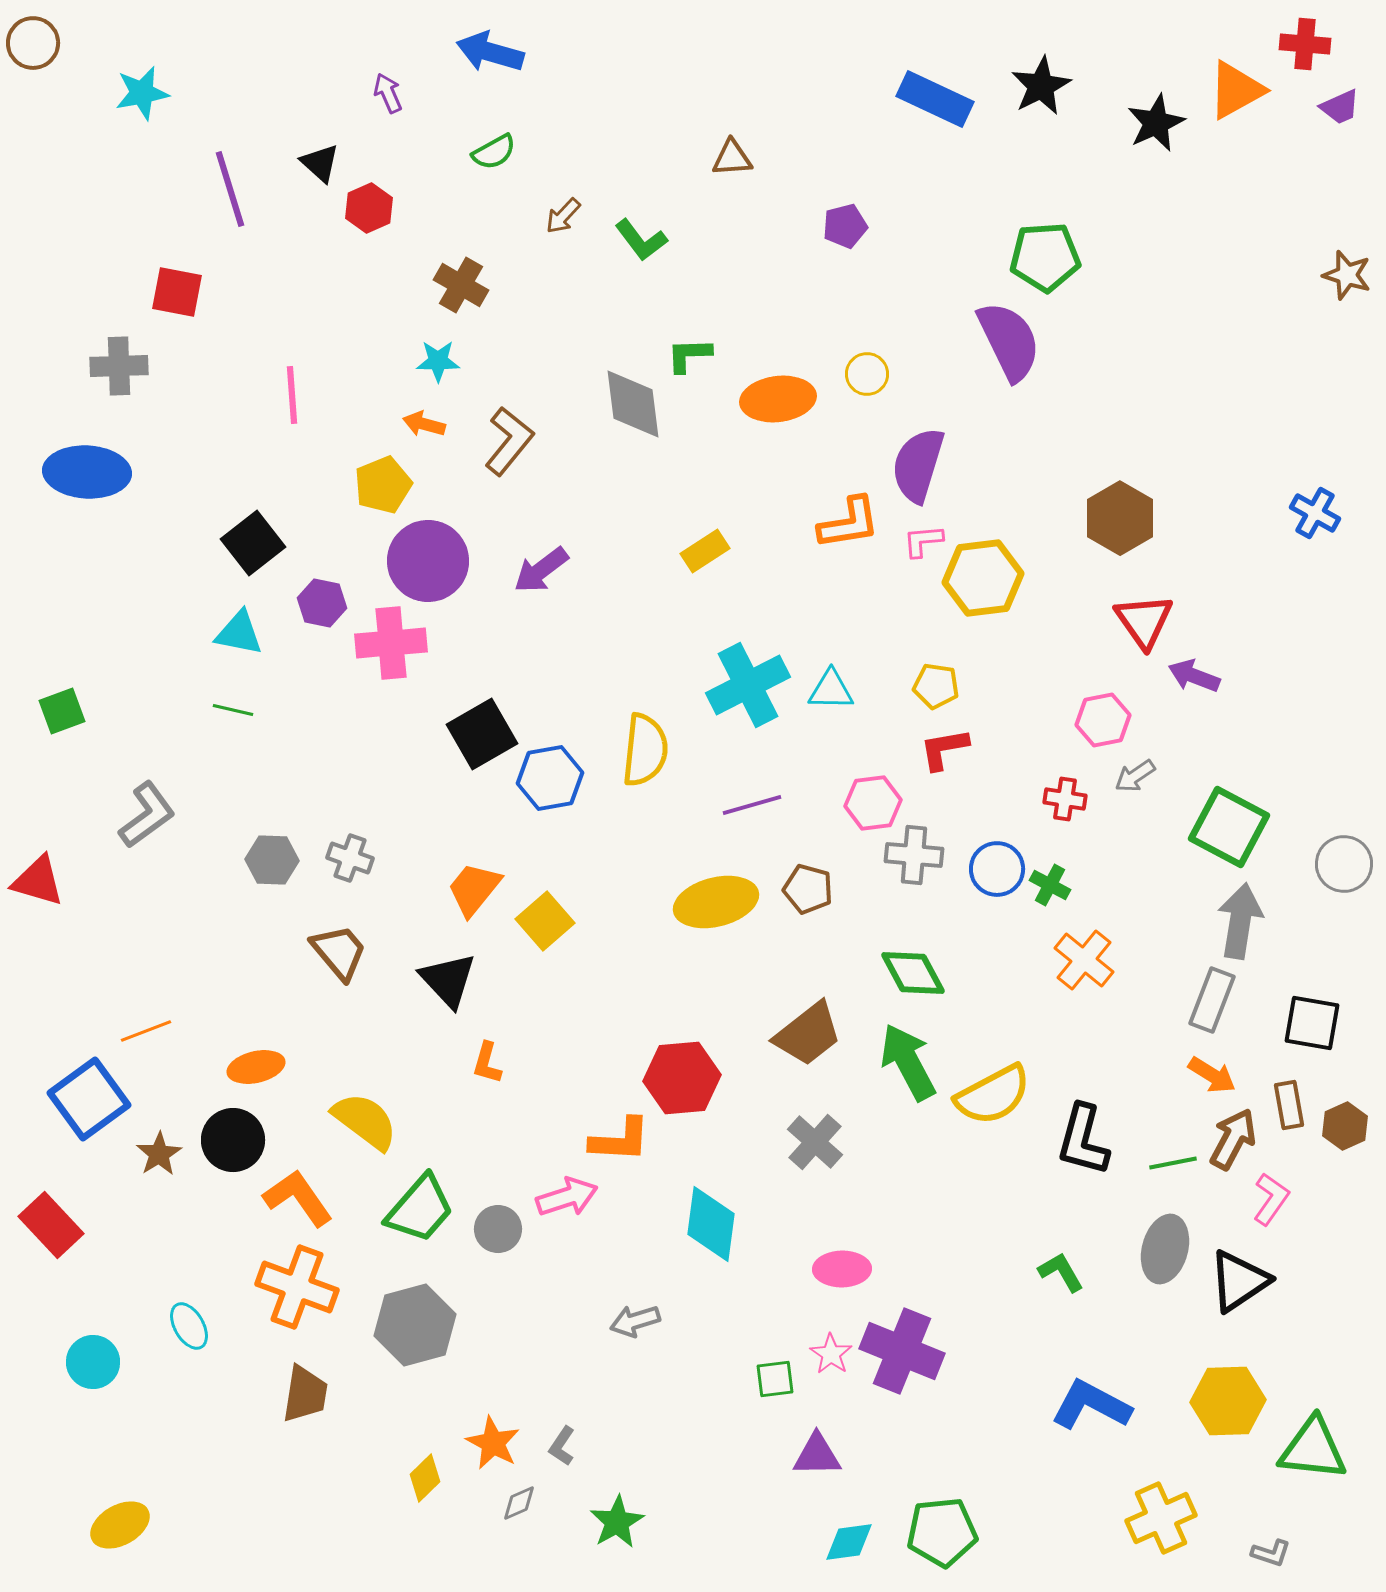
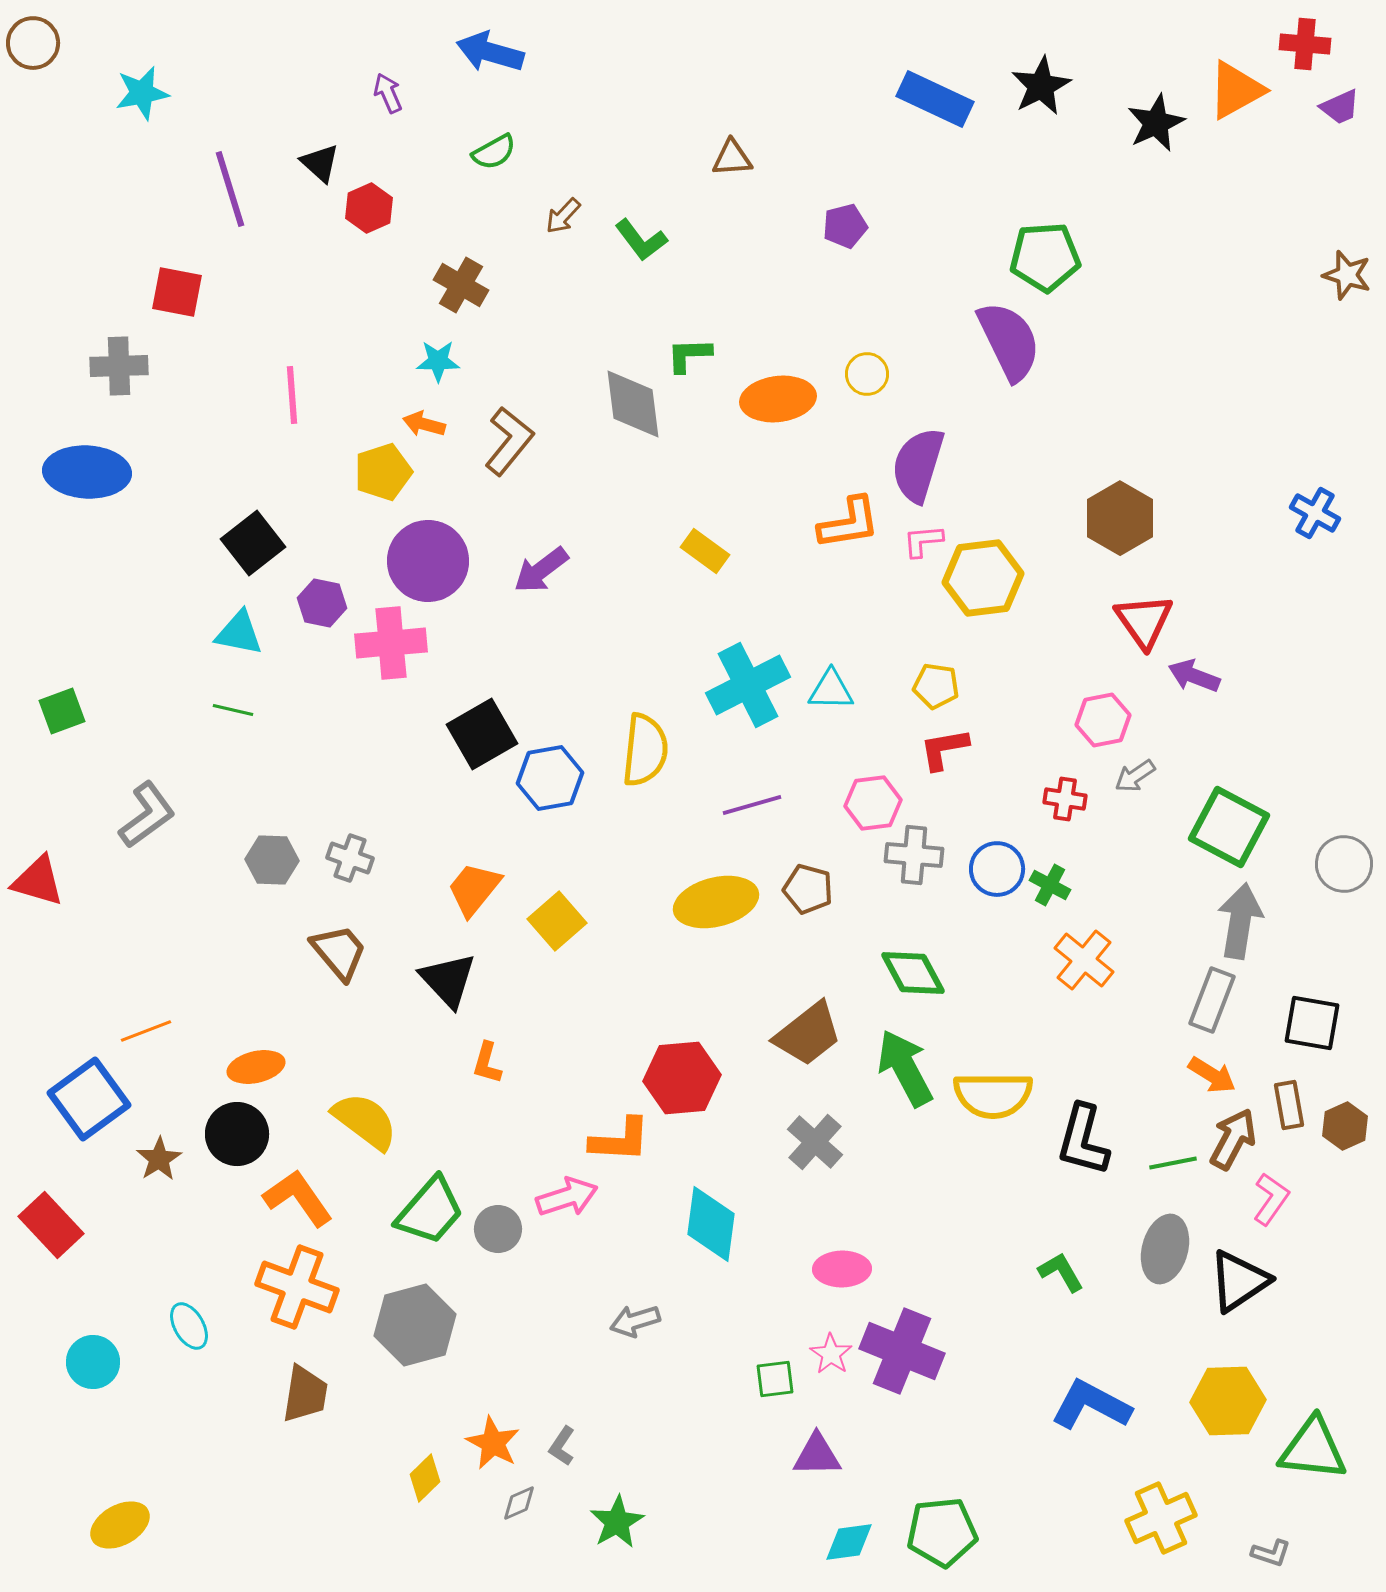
yellow pentagon at (383, 485): moved 13 px up; rotated 4 degrees clockwise
yellow rectangle at (705, 551): rotated 69 degrees clockwise
yellow square at (545, 921): moved 12 px right
green arrow at (908, 1062): moved 3 px left, 6 px down
yellow semicircle at (993, 1095): rotated 28 degrees clockwise
black circle at (233, 1140): moved 4 px right, 6 px up
brown star at (159, 1154): moved 5 px down
green trapezoid at (420, 1209): moved 10 px right, 2 px down
